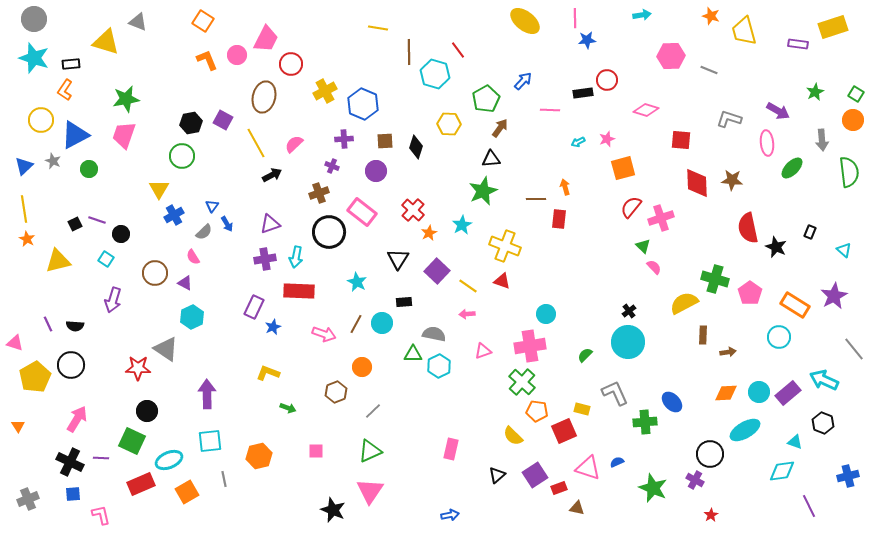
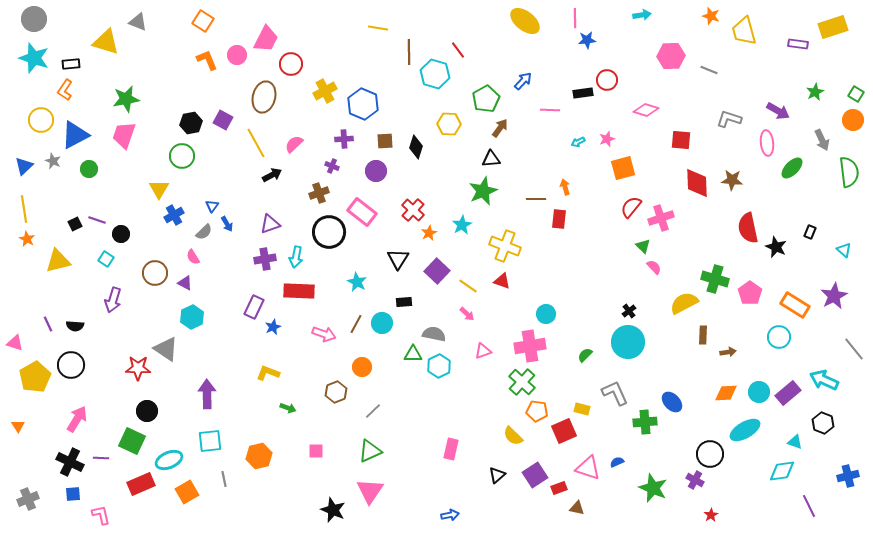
gray arrow at (822, 140): rotated 20 degrees counterclockwise
pink arrow at (467, 314): rotated 133 degrees counterclockwise
